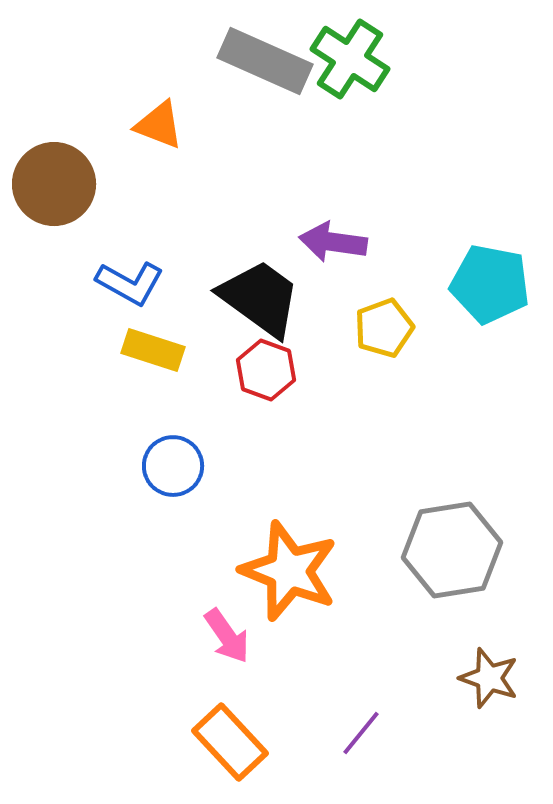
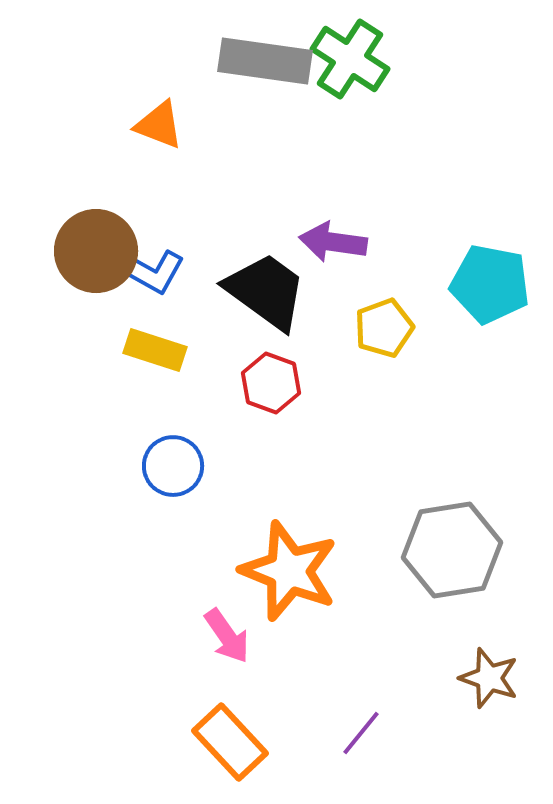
gray rectangle: rotated 16 degrees counterclockwise
brown circle: moved 42 px right, 67 px down
blue L-shape: moved 21 px right, 12 px up
black trapezoid: moved 6 px right, 7 px up
yellow rectangle: moved 2 px right
red hexagon: moved 5 px right, 13 px down
